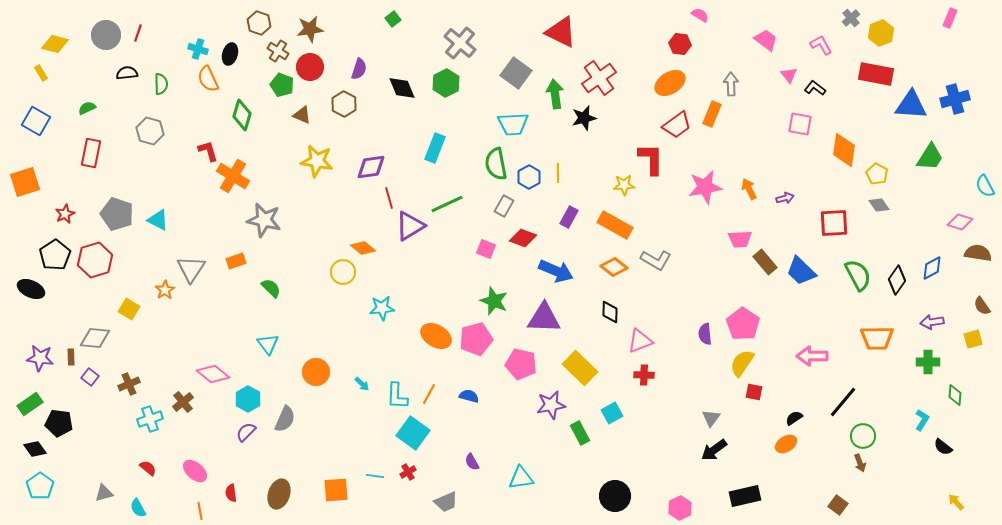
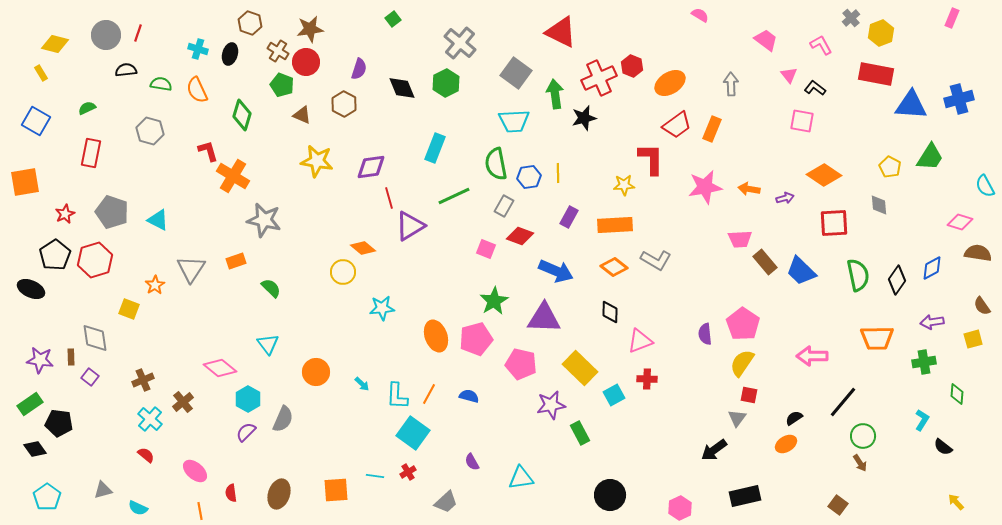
pink rectangle at (950, 18): moved 2 px right
brown hexagon at (259, 23): moved 9 px left
red hexagon at (680, 44): moved 48 px left, 22 px down; rotated 15 degrees clockwise
red circle at (310, 67): moved 4 px left, 5 px up
black semicircle at (127, 73): moved 1 px left, 3 px up
red cross at (599, 78): rotated 12 degrees clockwise
orange semicircle at (208, 79): moved 11 px left, 11 px down
green semicircle at (161, 84): rotated 80 degrees counterclockwise
blue cross at (955, 99): moved 4 px right
orange rectangle at (712, 114): moved 15 px down
cyan trapezoid at (513, 124): moved 1 px right, 3 px up
pink square at (800, 124): moved 2 px right, 3 px up
orange diamond at (844, 150): moved 20 px left, 25 px down; rotated 64 degrees counterclockwise
yellow pentagon at (877, 174): moved 13 px right, 7 px up
blue hexagon at (529, 177): rotated 20 degrees clockwise
orange square at (25, 182): rotated 8 degrees clockwise
orange arrow at (749, 189): rotated 55 degrees counterclockwise
green line at (447, 204): moved 7 px right, 8 px up
gray diamond at (879, 205): rotated 30 degrees clockwise
gray pentagon at (117, 214): moved 5 px left, 2 px up
orange rectangle at (615, 225): rotated 32 degrees counterclockwise
red diamond at (523, 238): moved 3 px left, 2 px up
green semicircle at (858, 275): rotated 16 degrees clockwise
orange star at (165, 290): moved 10 px left, 5 px up
green star at (494, 301): rotated 20 degrees clockwise
yellow square at (129, 309): rotated 10 degrees counterclockwise
orange ellipse at (436, 336): rotated 40 degrees clockwise
gray diamond at (95, 338): rotated 76 degrees clockwise
purple star at (40, 358): moved 2 px down
green cross at (928, 362): moved 4 px left; rotated 10 degrees counterclockwise
pink diamond at (213, 374): moved 7 px right, 6 px up
red cross at (644, 375): moved 3 px right, 4 px down
brown cross at (129, 384): moved 14 px right, 4 px up
red square at (754, 392): moved 5 px left, 3 px down
green diamond at (955, 395): moved 2 px right, 1 px up
cyan square at (612, 413): moved 2 px right, 18 px up
gray triangle at (711, 418): moved 26 px right
cyan cross at (150, 419): rotated 30 degrees counterclockwise
gray semicircle at (285, 419): moved 2 px left
brown arrow at (860, 463): rotated 12 degrees counterclockwise
red semicircle at (148, 468): moved 2 px left, 13 px up
cyan pentagon at (40, 486): moved 7 px right, 11 px down
gray triangle at (104, 493): moved 1 px left, 3 px up
black circle at (615, 496): moved 5 px left, 1 px up
gray trapezoid at (446, 502): rotated 20 degrees counterclockwise
cyan semicircle at (138, 508): rotated 36 degrees counterclockwise
